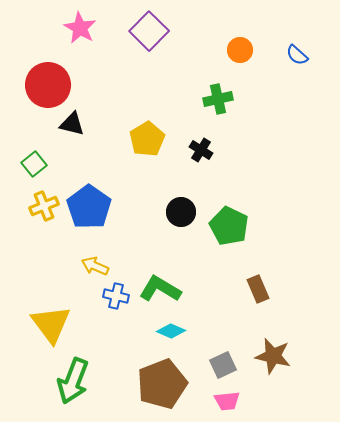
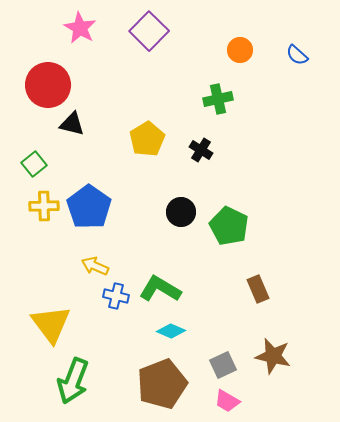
yellow cross: rotated 20 degrees clockwise
pink trapezoid: rotated 36 degrees clockwise
